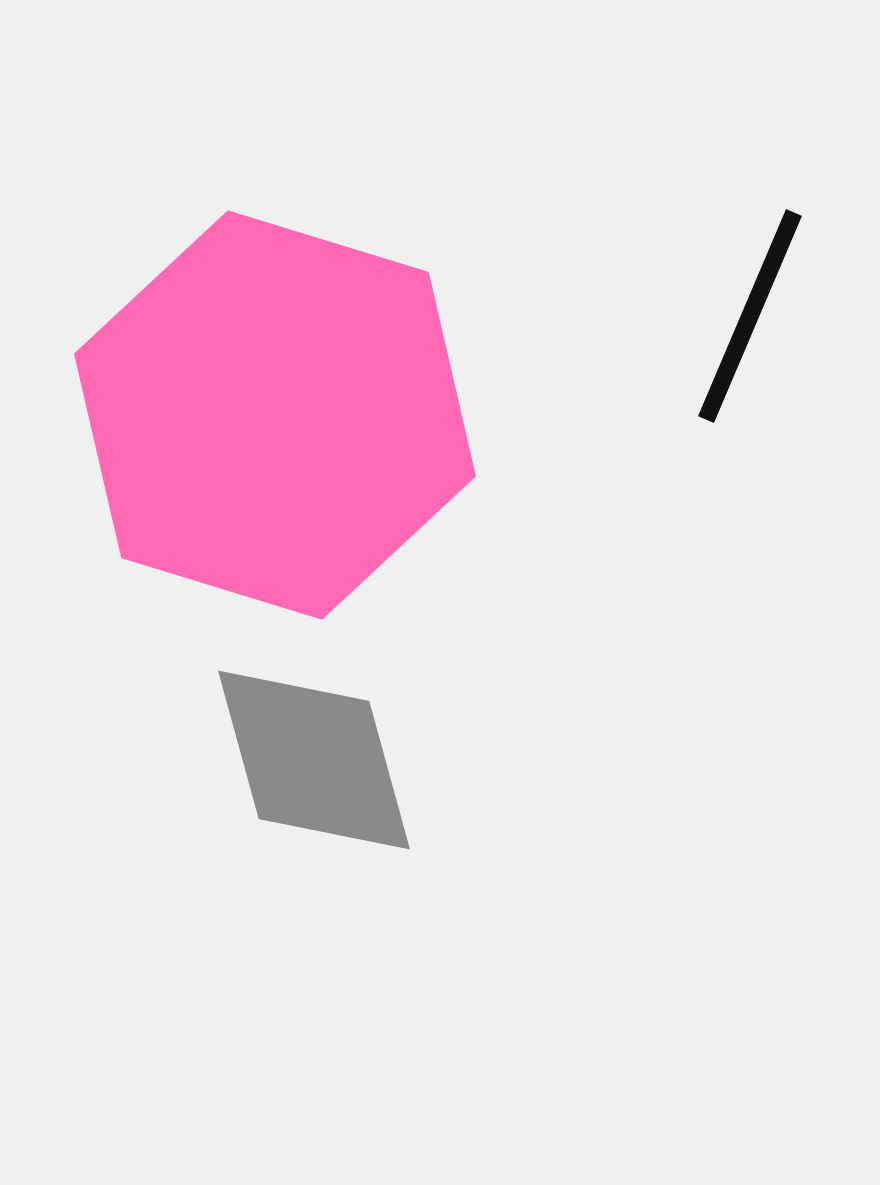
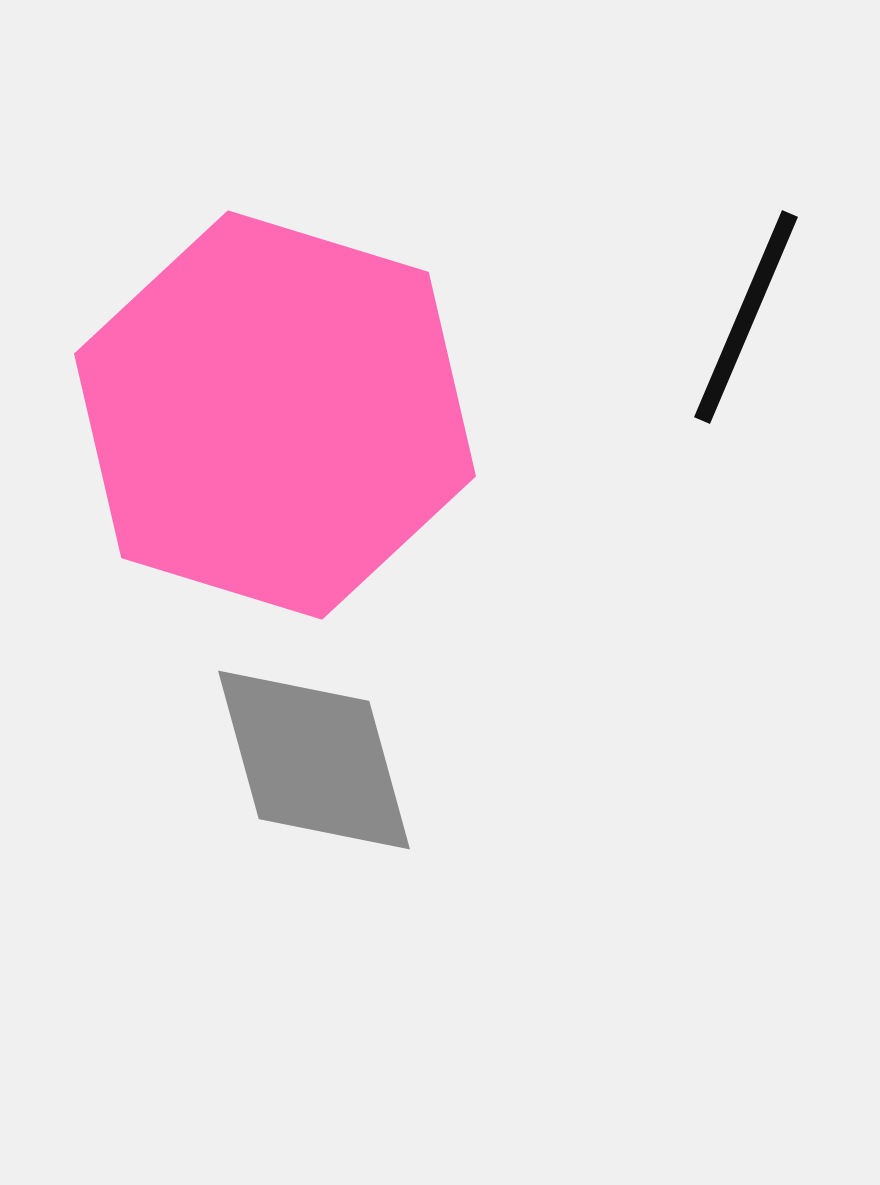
black line: moved 4 px left, 1 px down
